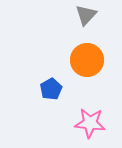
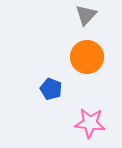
orange circle: moved 3 px up
blue pentagon: rotated 20 degrees counterclockwise
